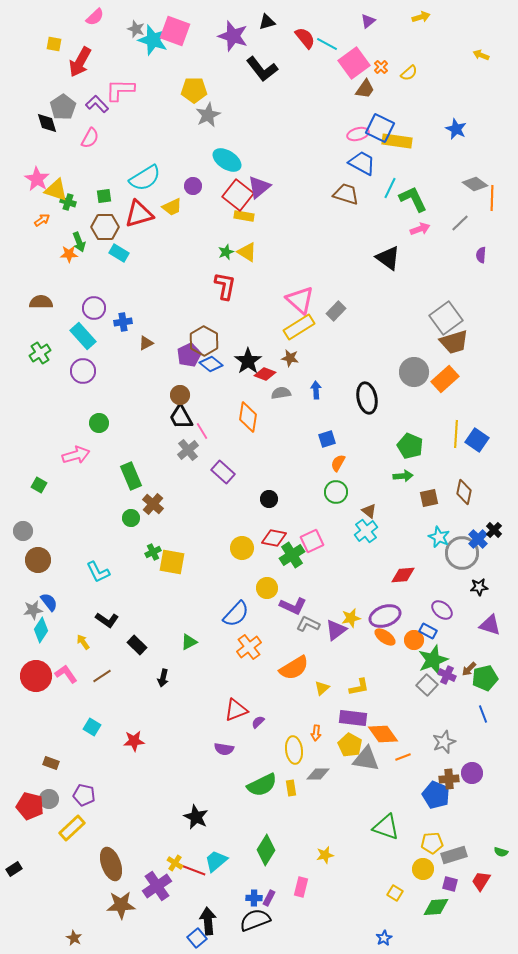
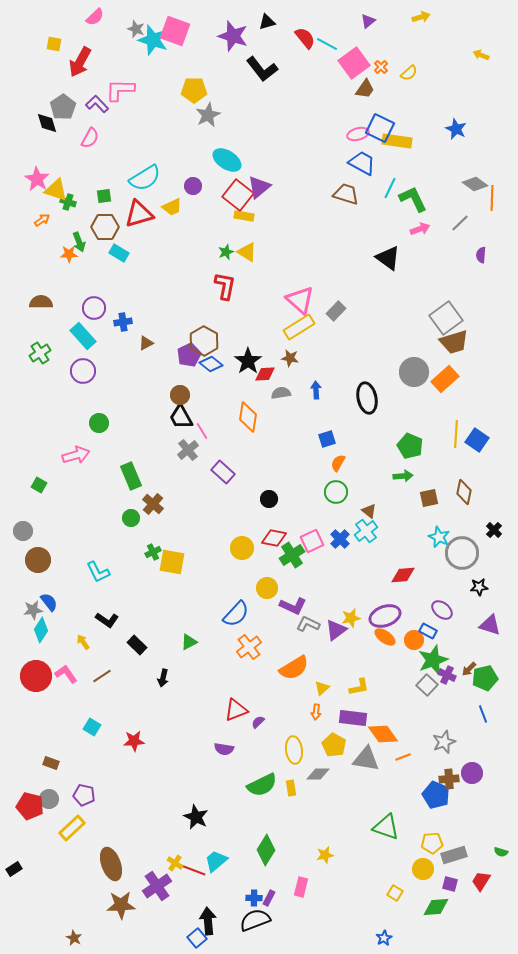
red diamond at (265, 374): rotated 25 degrees counterclockwise
blue cross at (478, 539): moved 138 px left
orange arrow at (316, 733): moved 21 px up
yellow pentagon at (350, 745): moved 16 px left
